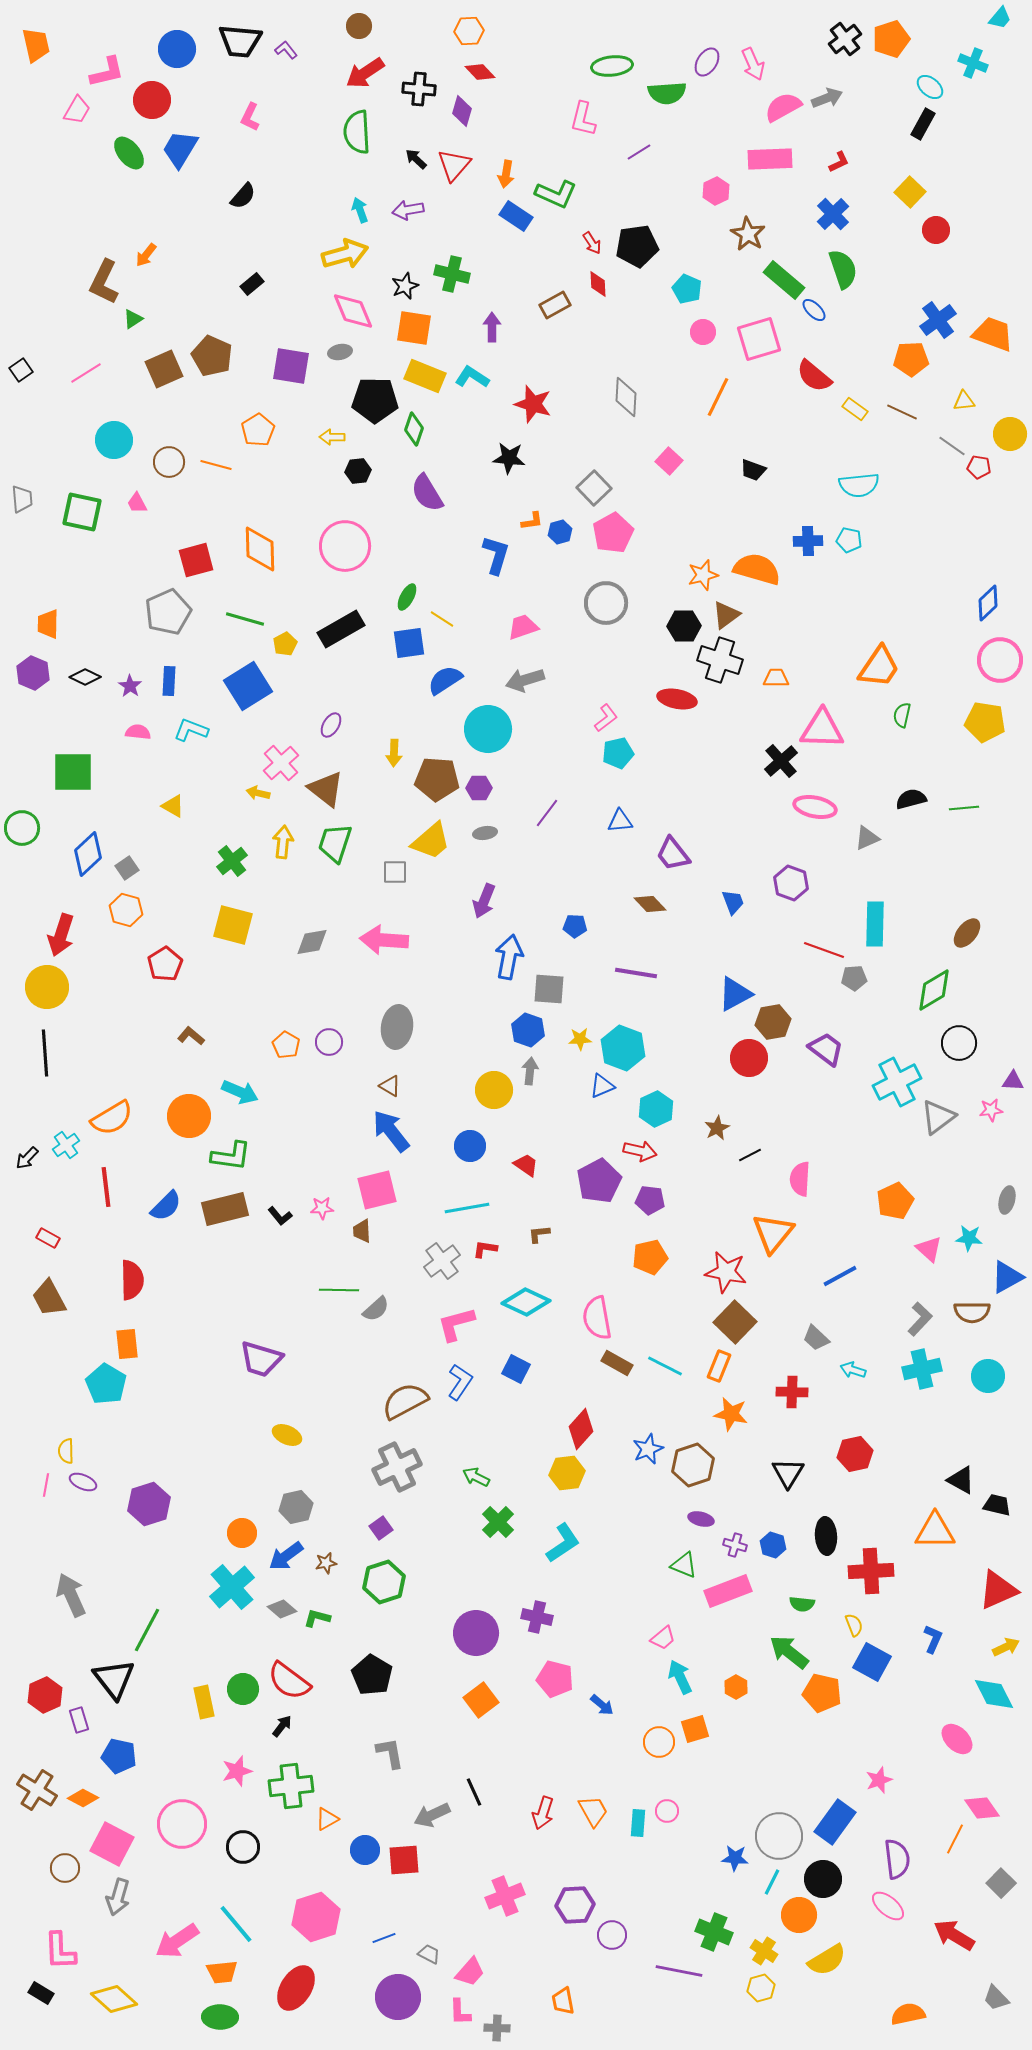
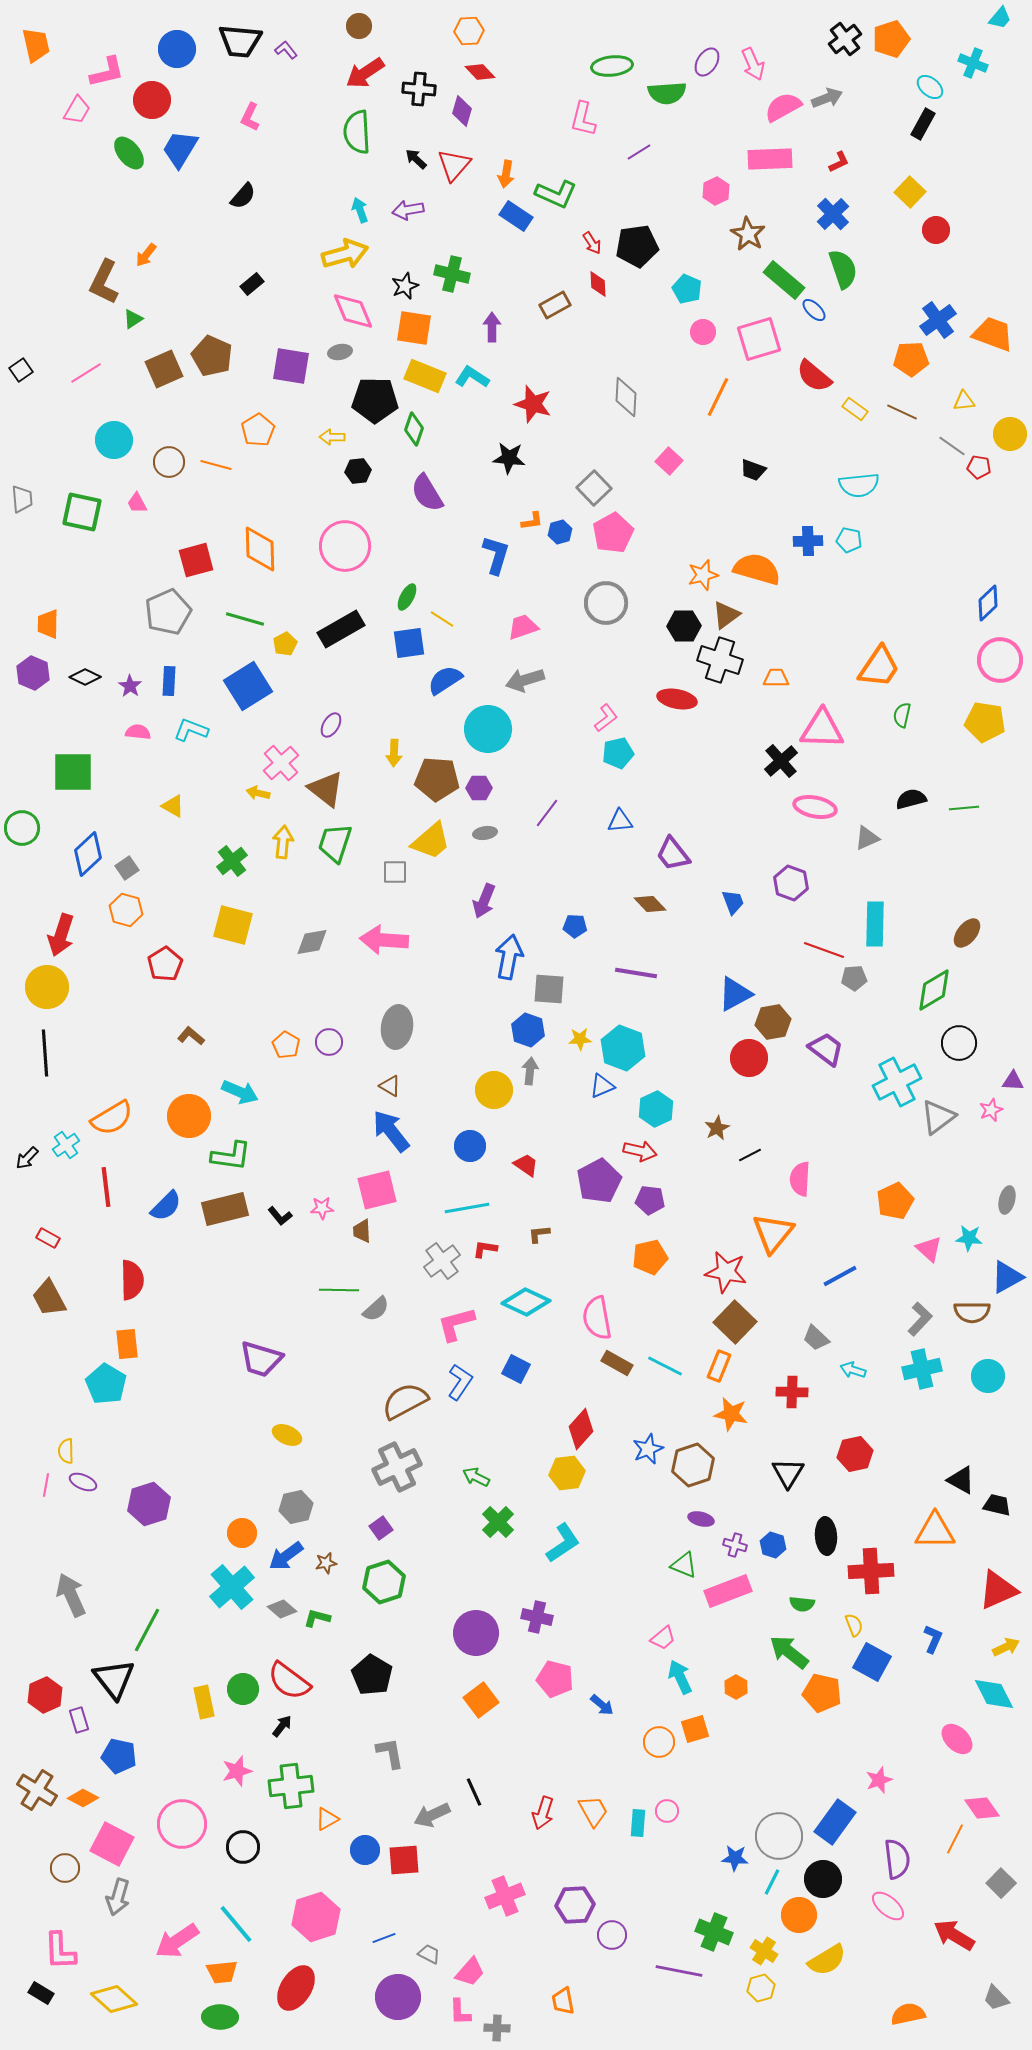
pink star at (991, 1110): rotated 15 degrees counterclockwise
